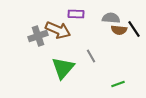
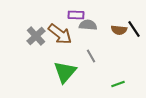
purple rectangle: moved 1 px down
gray semicircle: moved 23 px left, 7 px down
brown arrow: moved 2 px right, 4 px down; rotated 15 degrees clockwise
gray cross: moved 2 px left; rotated 24 degrees counterclockwise
green triangle: moved 2 px right, 4 px down
